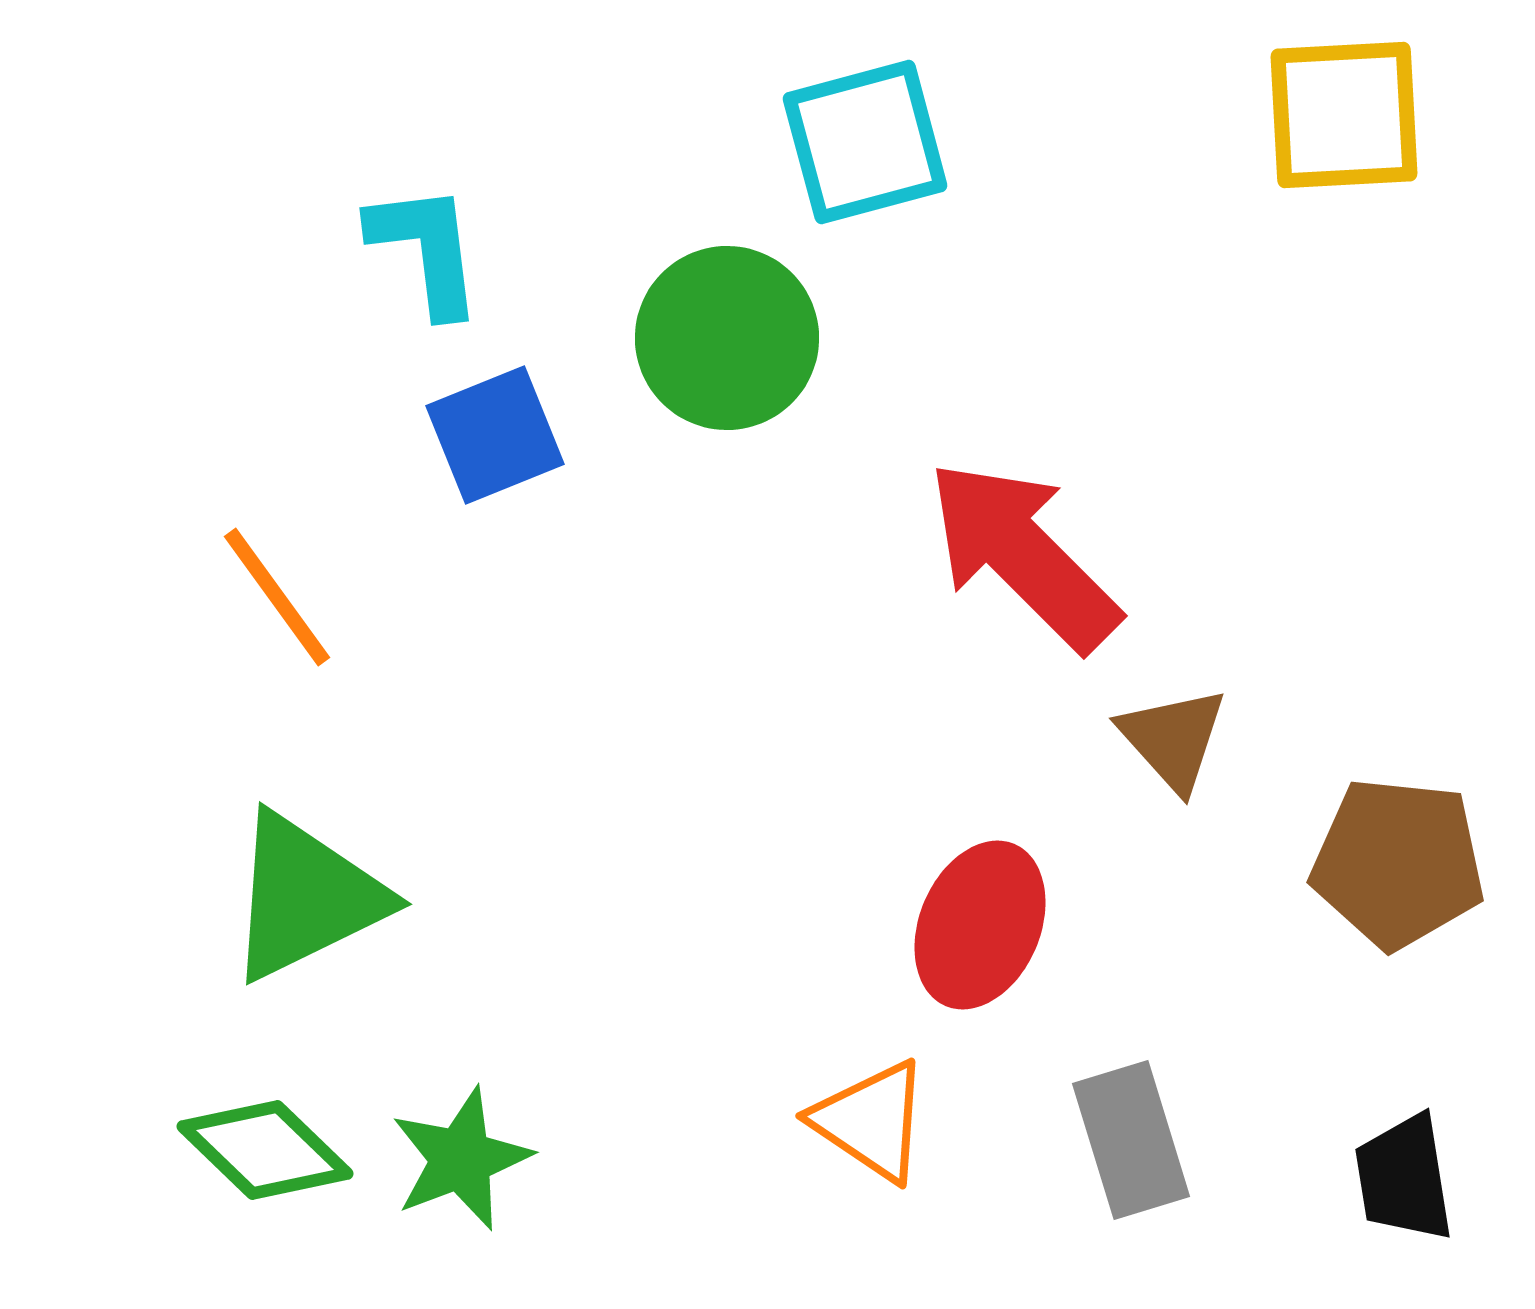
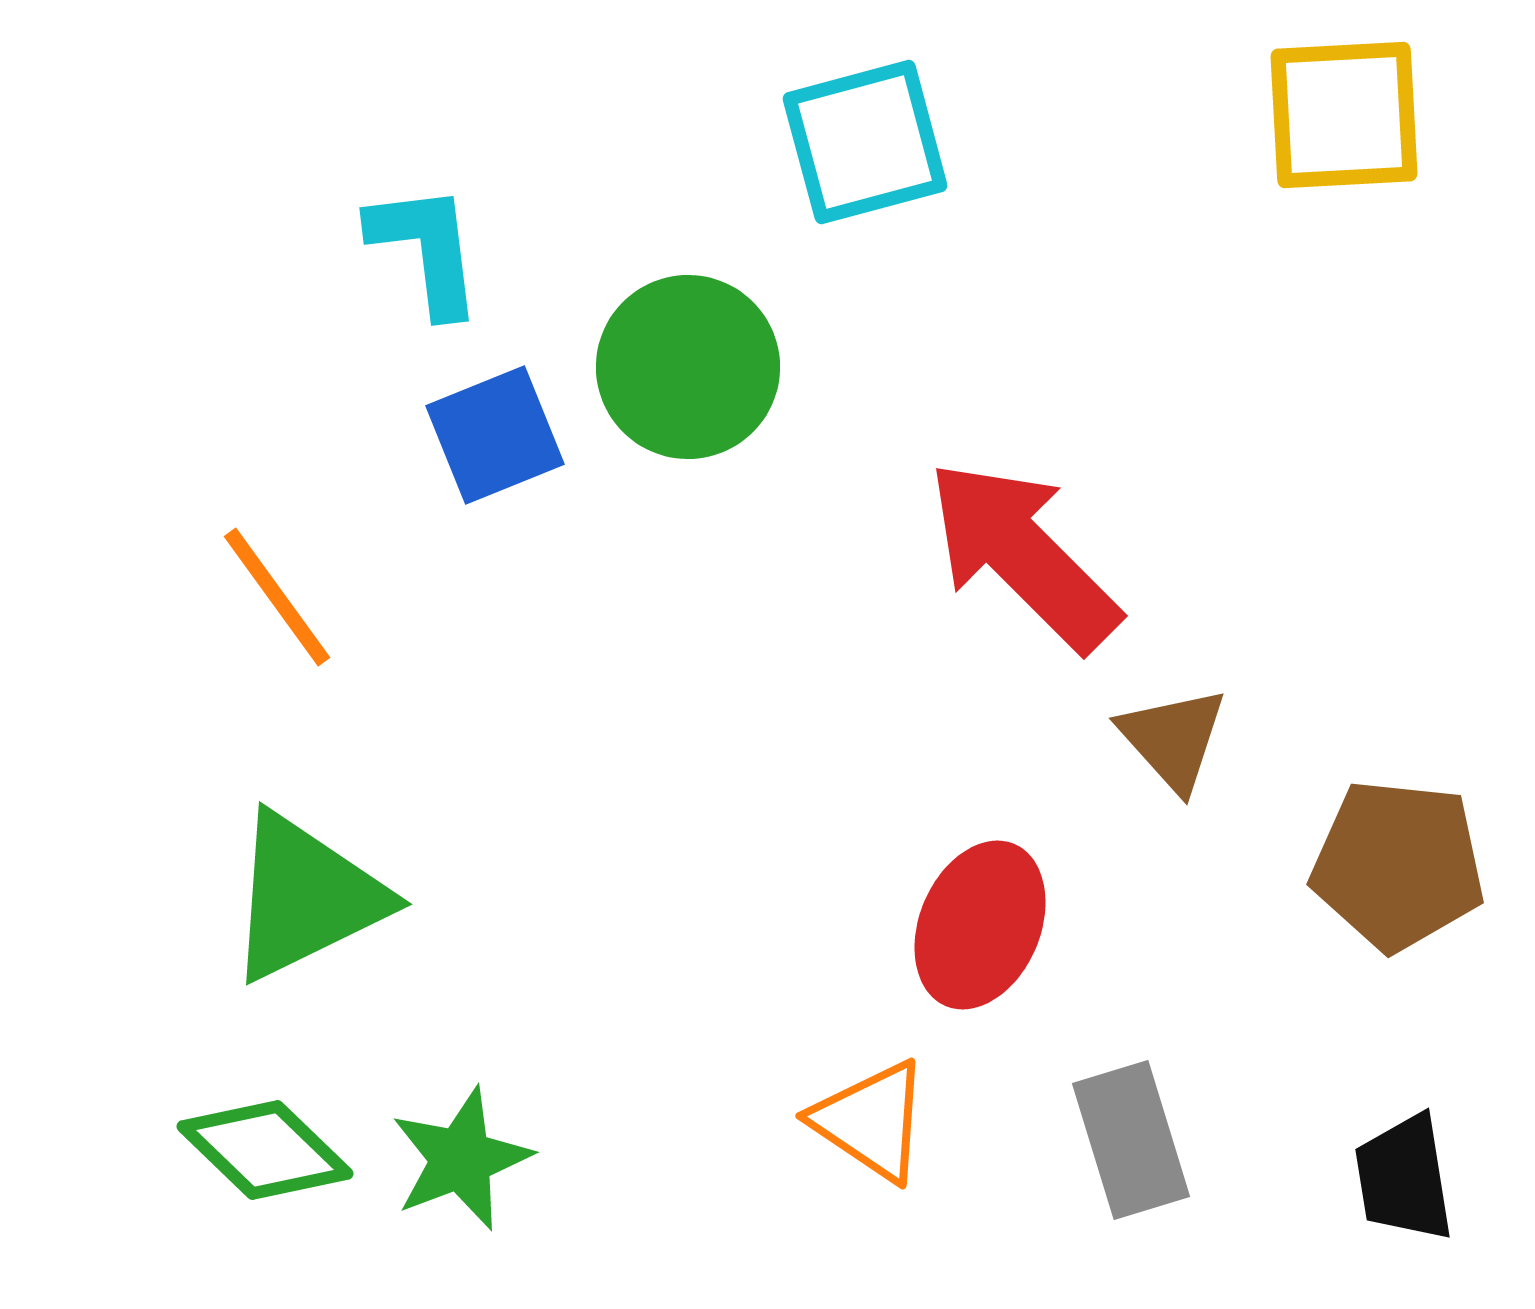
green circle: moved 39 px left, 29 px down
brown pentagon: moved 2 px down
